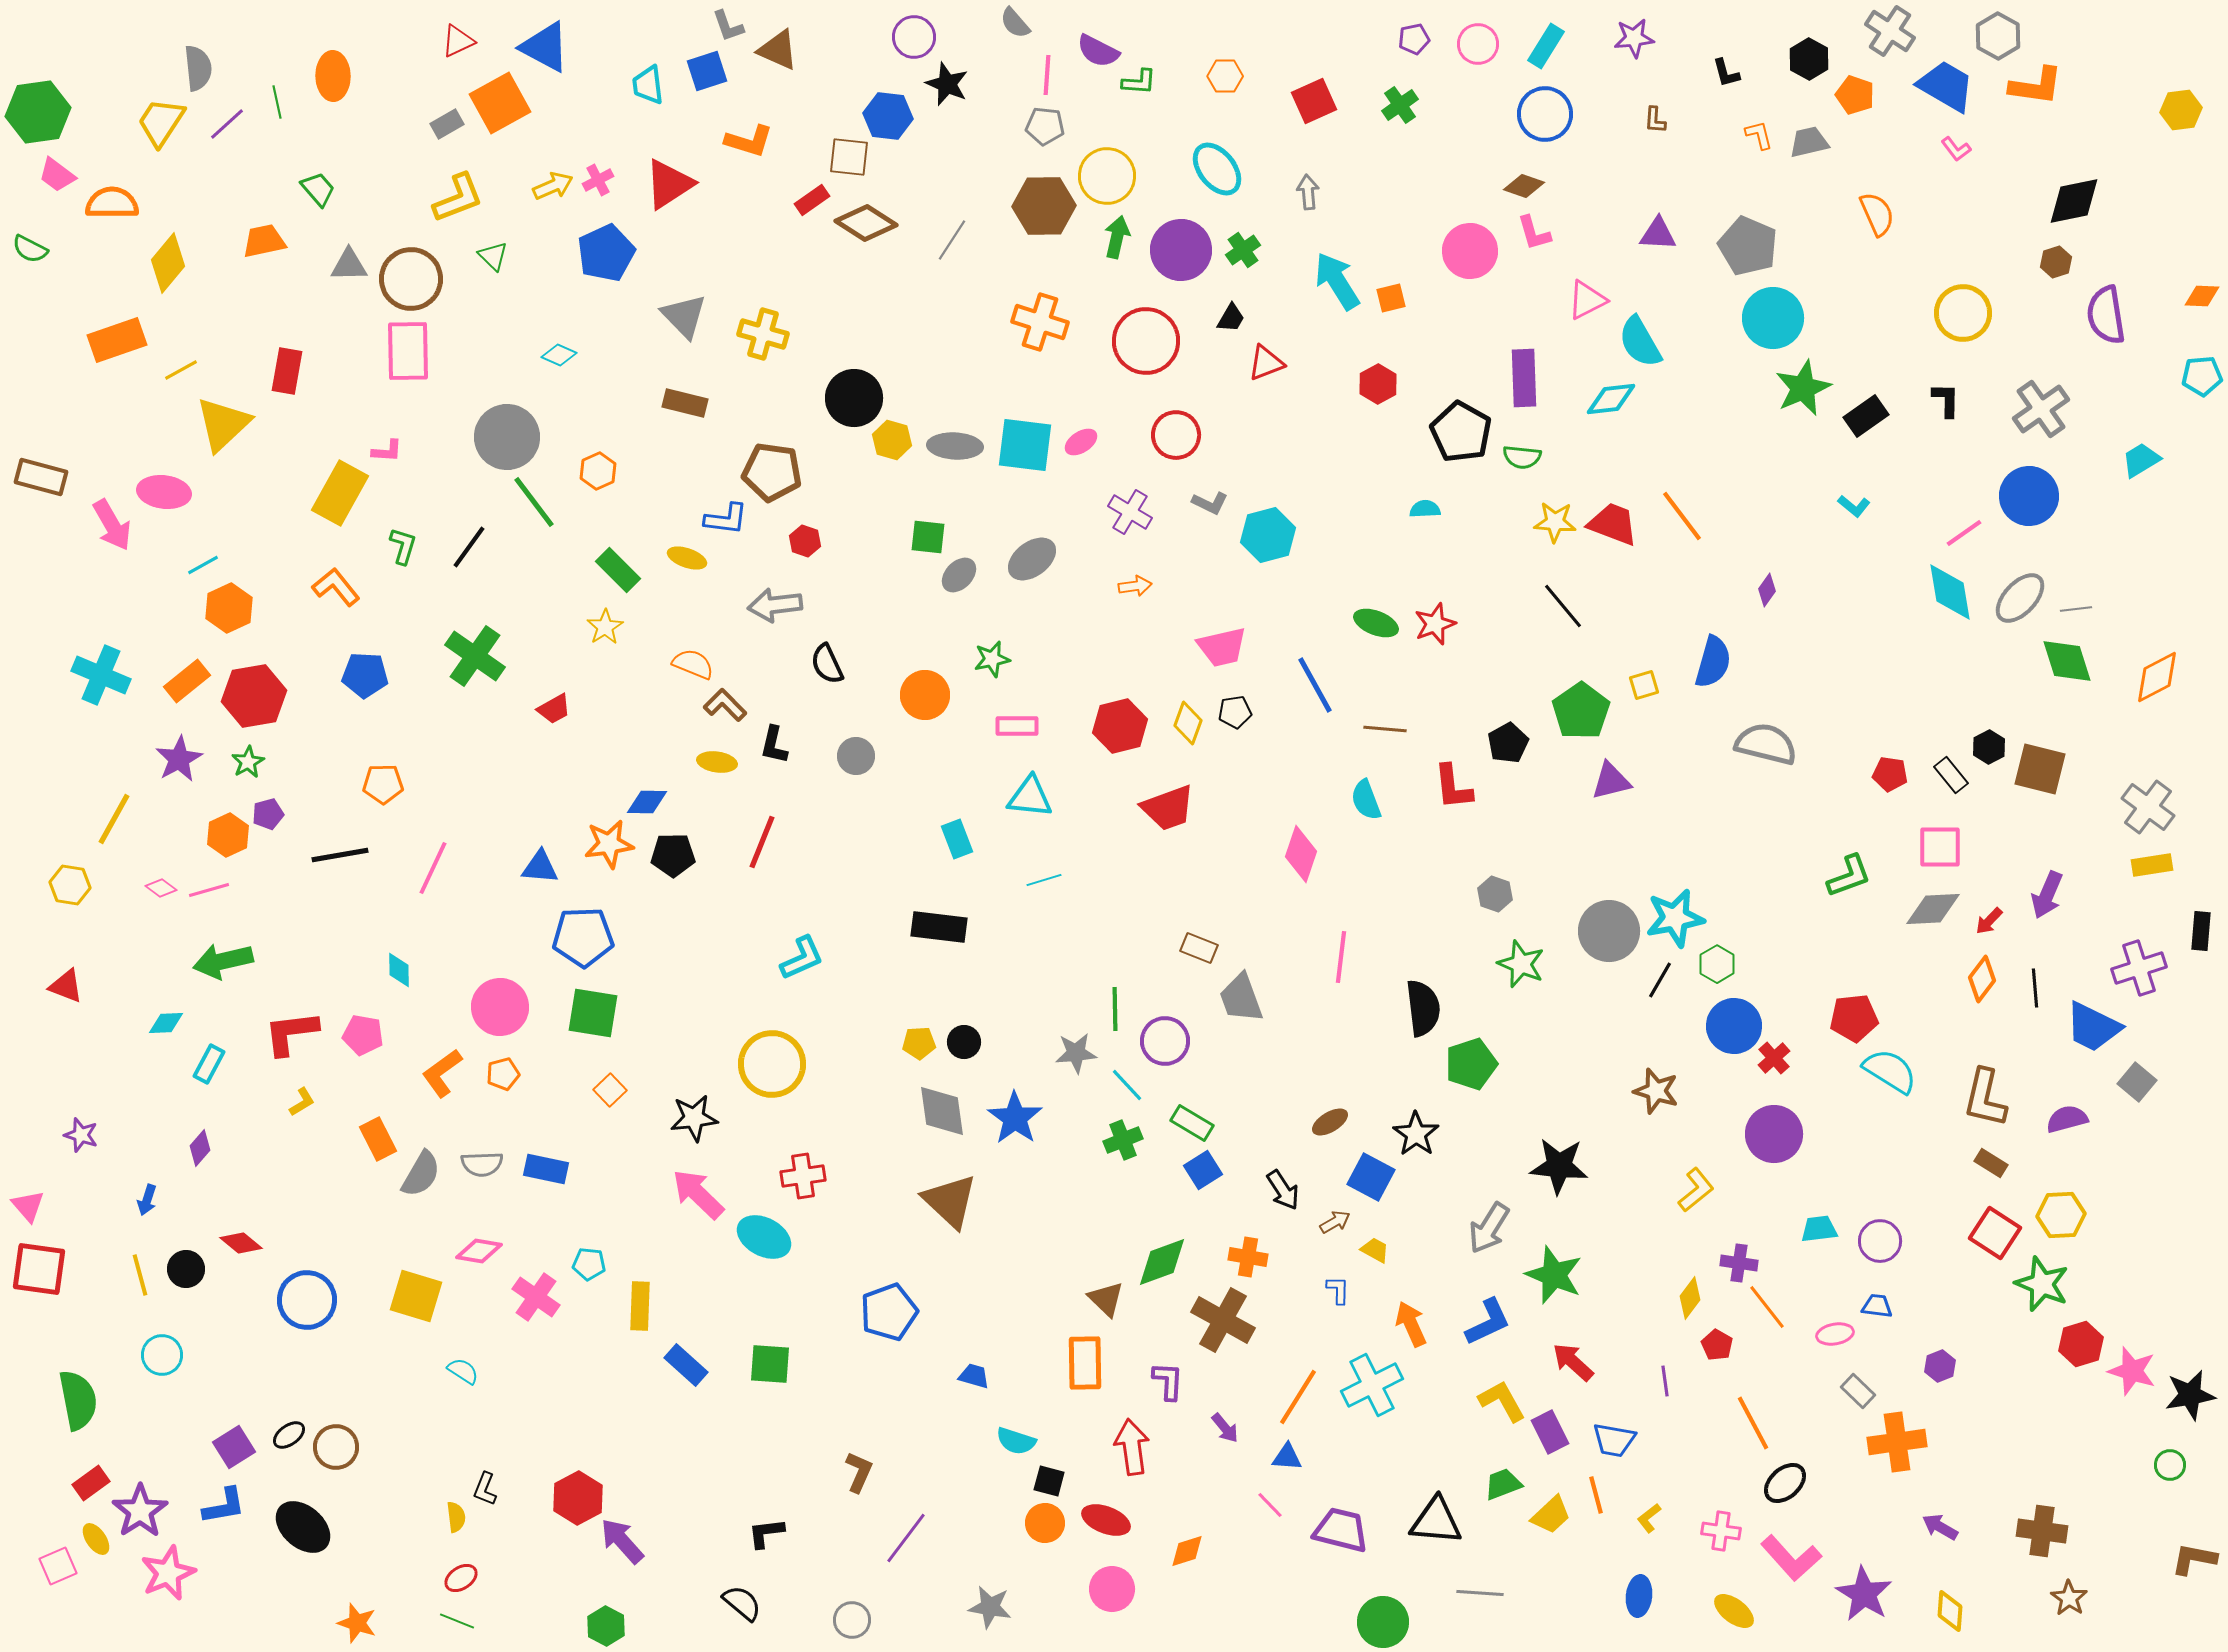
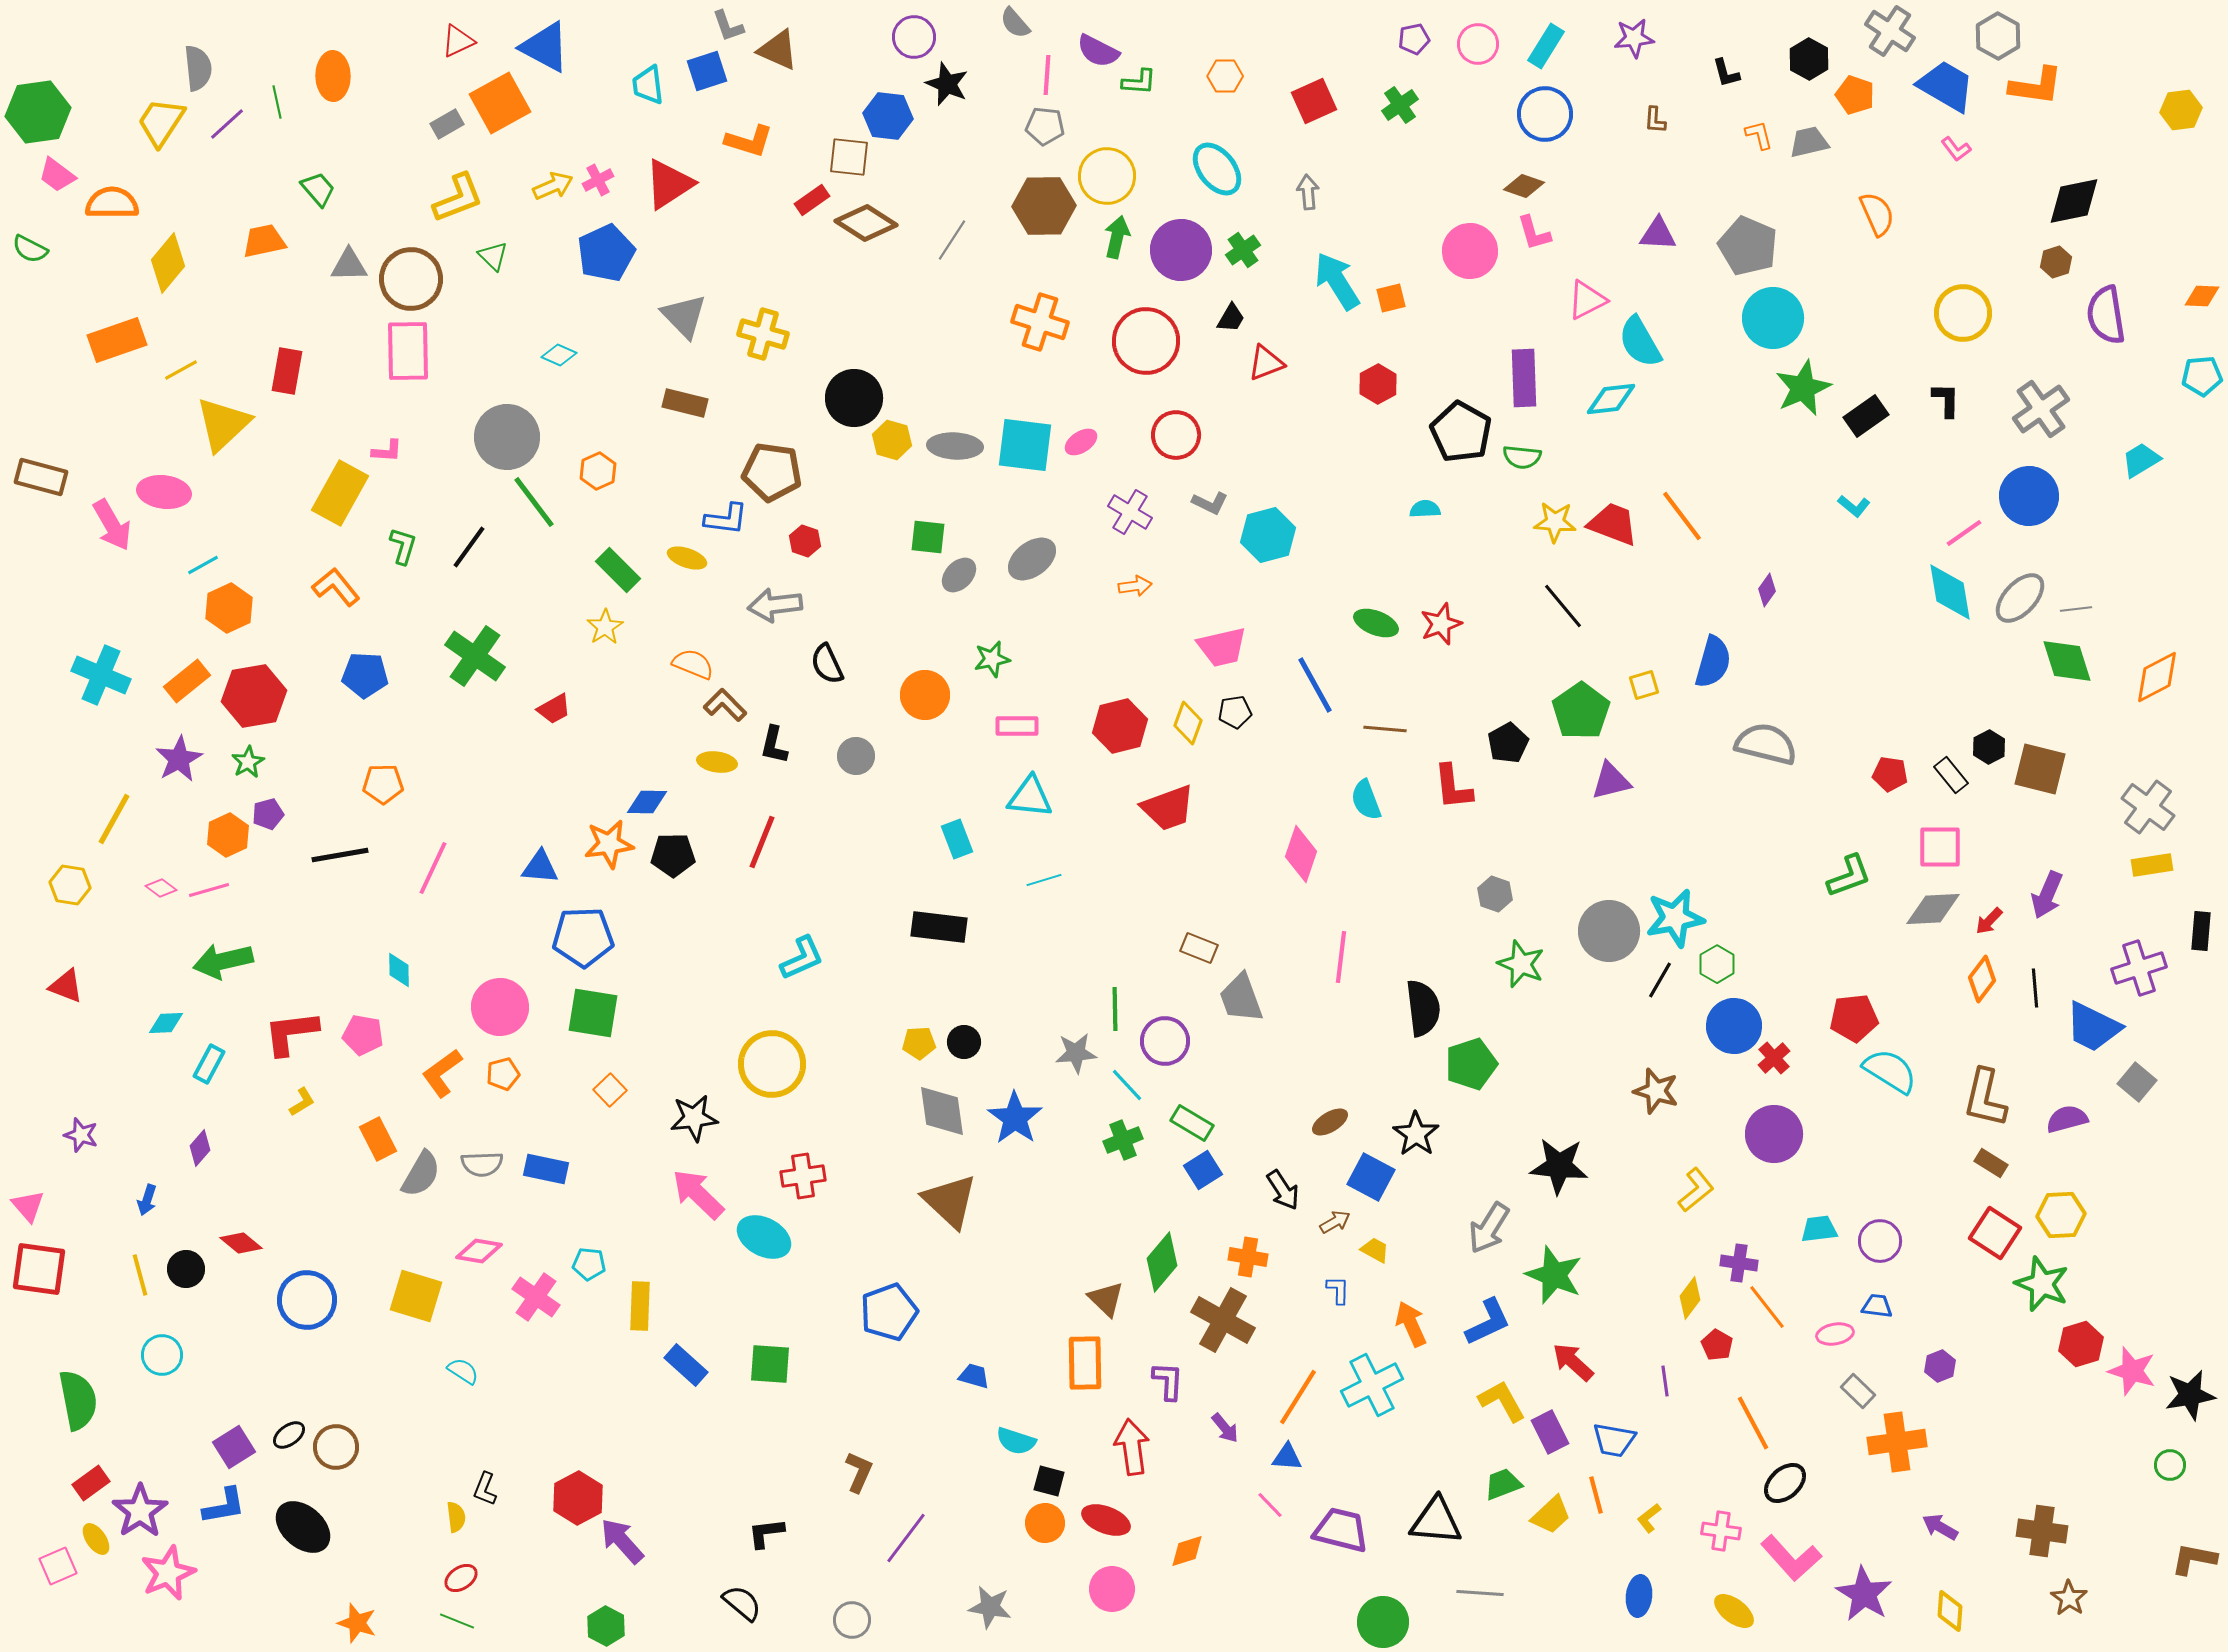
red star at (1435, 624): moved 6 px right
green diamond at (1162, 1262): rotated 30 degrees counterclockwise
